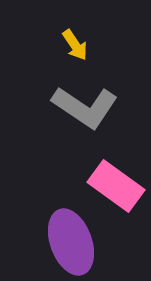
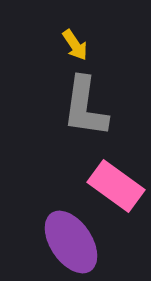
gray L-shape: rotated 64 degrees clockwise
purple ellipse: rotated 14 degrees counterclockwise
